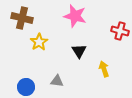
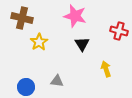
red cross: moved 1 px left
black triangle: moved 3 px right, 7 px up
yellow arrow: moved 2 px right
